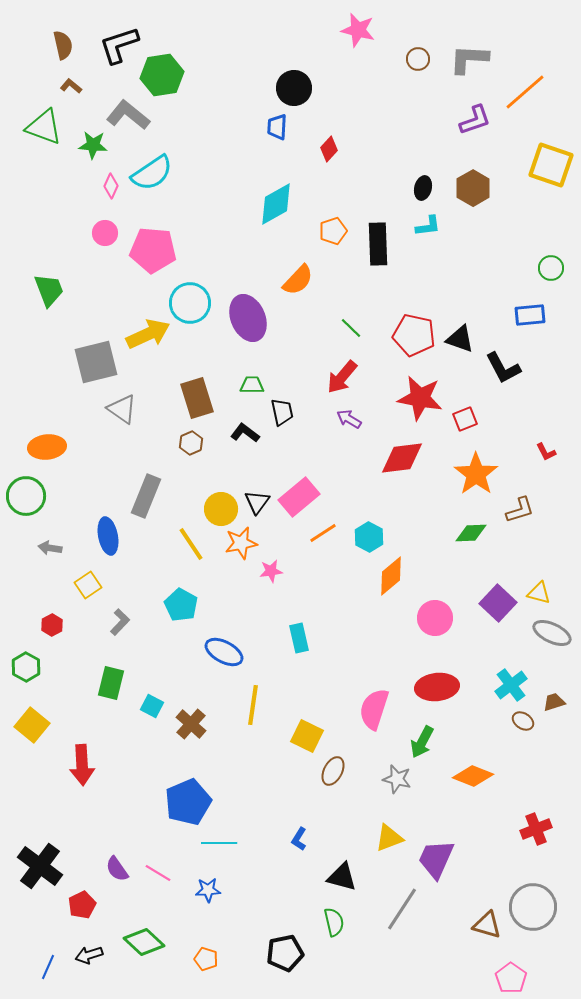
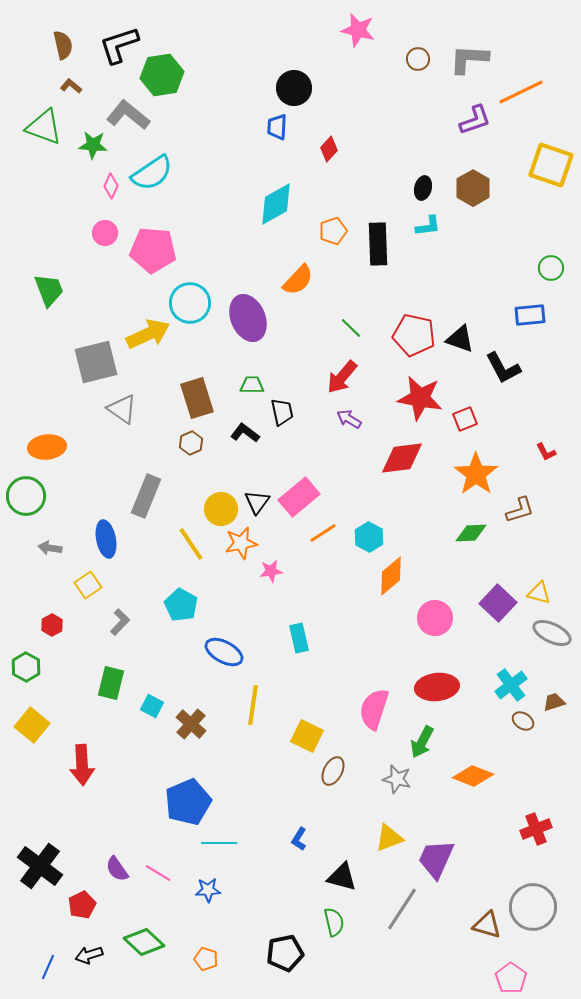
orange line at (525, 92): moved 4 px left; rotated 15 degrees clockwise
blue ellipse at (108, 536): moved 2 px left, 3 px down
